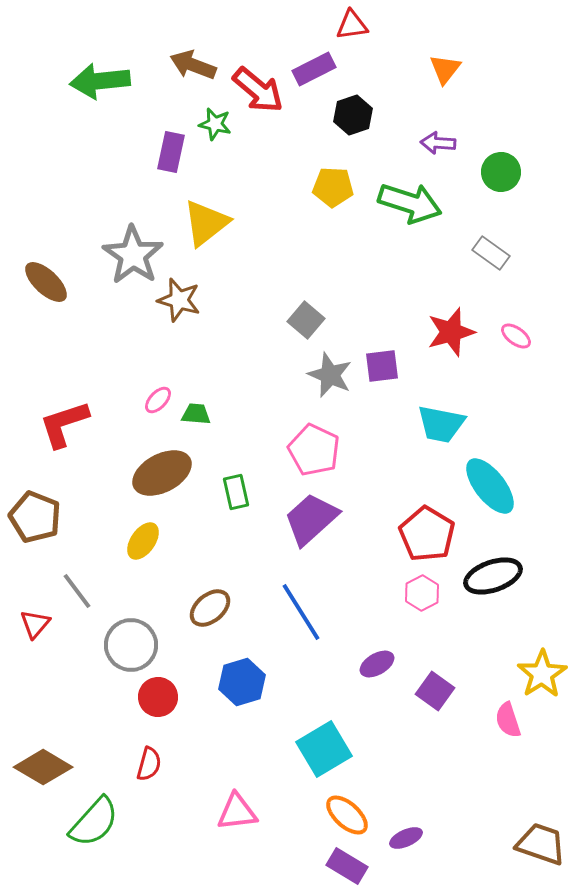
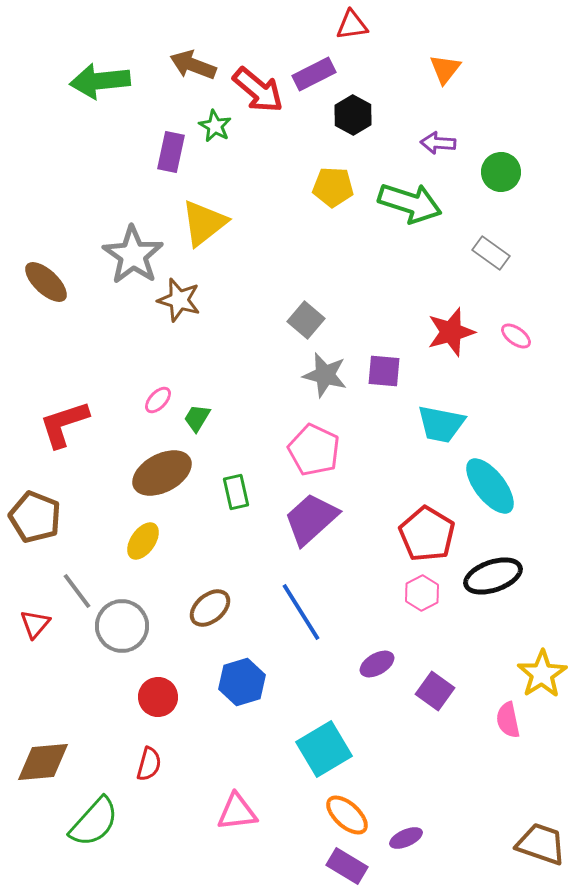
purple rectangle at (314, 69): moved 5 px down
black hexagon at (353, 115): rotated 12 degrees counterclockwise
green star at (215, 124): moved 2 px down; rotated 16 degrees clockwise
yellow triangle at (206, 223): moved 2 px left
purple square at (382, 366): moved 2 px right, 5 px down; rotated 12 degrees clockwise
gray star at (330, 375): moved 5 px left; rotated 9 degrees counterclockwise
green trapezoid at (196, 414): moved 1 px right, 4 px down; rotated 64 degrees counterclockwise
gray circle at (131, 645): moved 9 px left, 19 px up
pink semicircle at (508, 720): rotated 6 degrees clockwise
brown diamond at (43, 767): moved 5 px up; rotated 36 degrees counterclockwise
